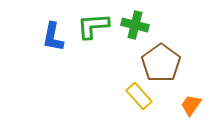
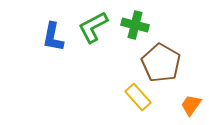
green L-shape: moved 1 px down; rotated 24 degrees counterclockwise
brown pentagon: rotated 6 degrees counterclockwise
yellow rectangle: moved 1 px left, 1 px down
